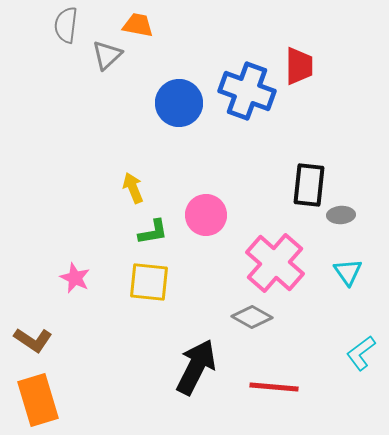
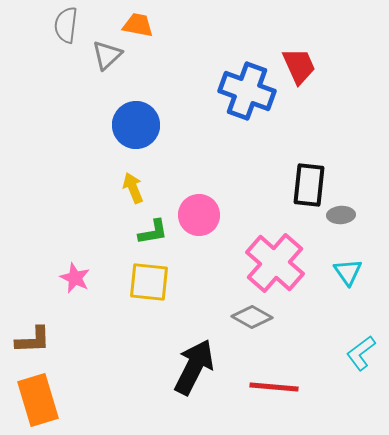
red trapezoid: rotated 24 degrees counterclockwise
blue circle: moved 43 px left, 22 px down
pink circle: moved 7 px left
brown L-shape: rotated 36 degrees counterclockwise
black arrow: moved 2 px left
